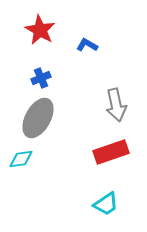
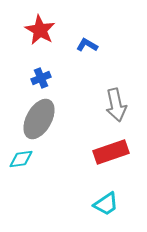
gray ellipse: moved 1 px right, 1 px down
